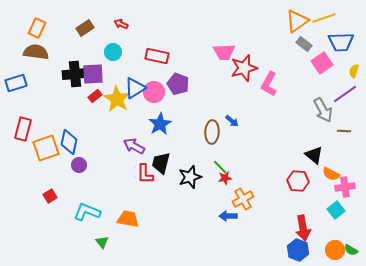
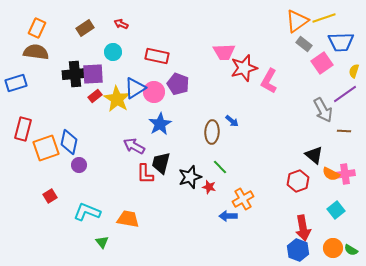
pink L-shape at (269, 84): moved 3 px up
red star at (225, 178): moved 16 px left, 9 px down; rotated 24 degrees clockwise
red hexagon at (298, 181): rotated 25 degrees counterclockwise
pink cross at (345, 187): moved 13 px up
orange circle at (335, 250): moved 2 px left, 2 px up
